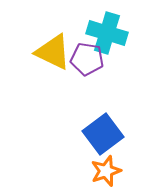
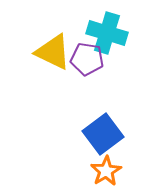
orange star: rotated 12 degrees counterclockwise
